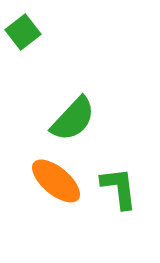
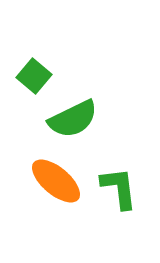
green square: moved 11 px right, 44 px down; rotated 12 degrees counterclockwise
green semicircle: rotated 21 degrees clockwise
